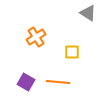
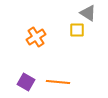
yellow square: moved 5 px right, 22 px up
